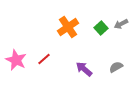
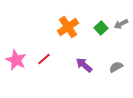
purple arrow: moved 4 px up
